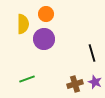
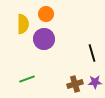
purple star: rotated 24 degrees counterclockwise
